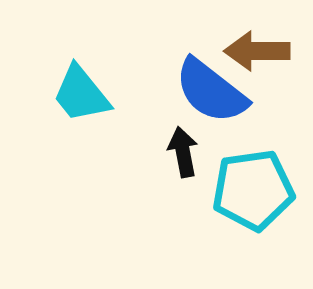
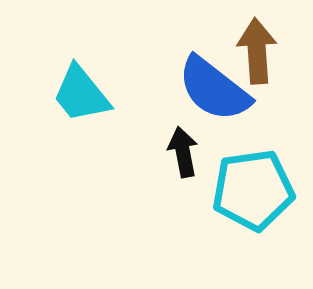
brown arrow: rotated 86 degrees clockwise
blue semicircle: moved 3 px right, 2 px up
